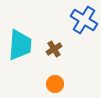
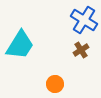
cyan trapezoid: rotated 28 degrees clockwise
brown cross: moved 27 px right, 1 px down
